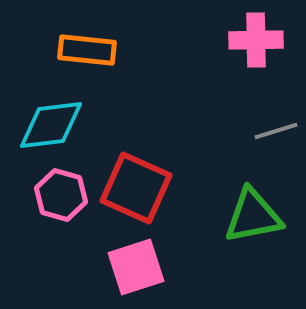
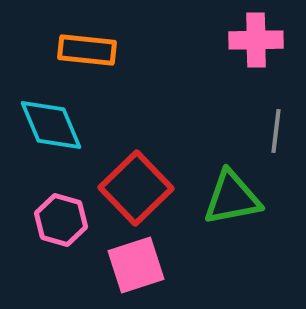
cyan diamond: rotated 74 degrees clockwise
gray line: rotated 66 degrees counterclockwise
red square: rotated 22 degrees clockwise
pink hexagon: moved 25 px down
green triangle: moved 21 px left, 18 px up
pink square: moved 2 px up
